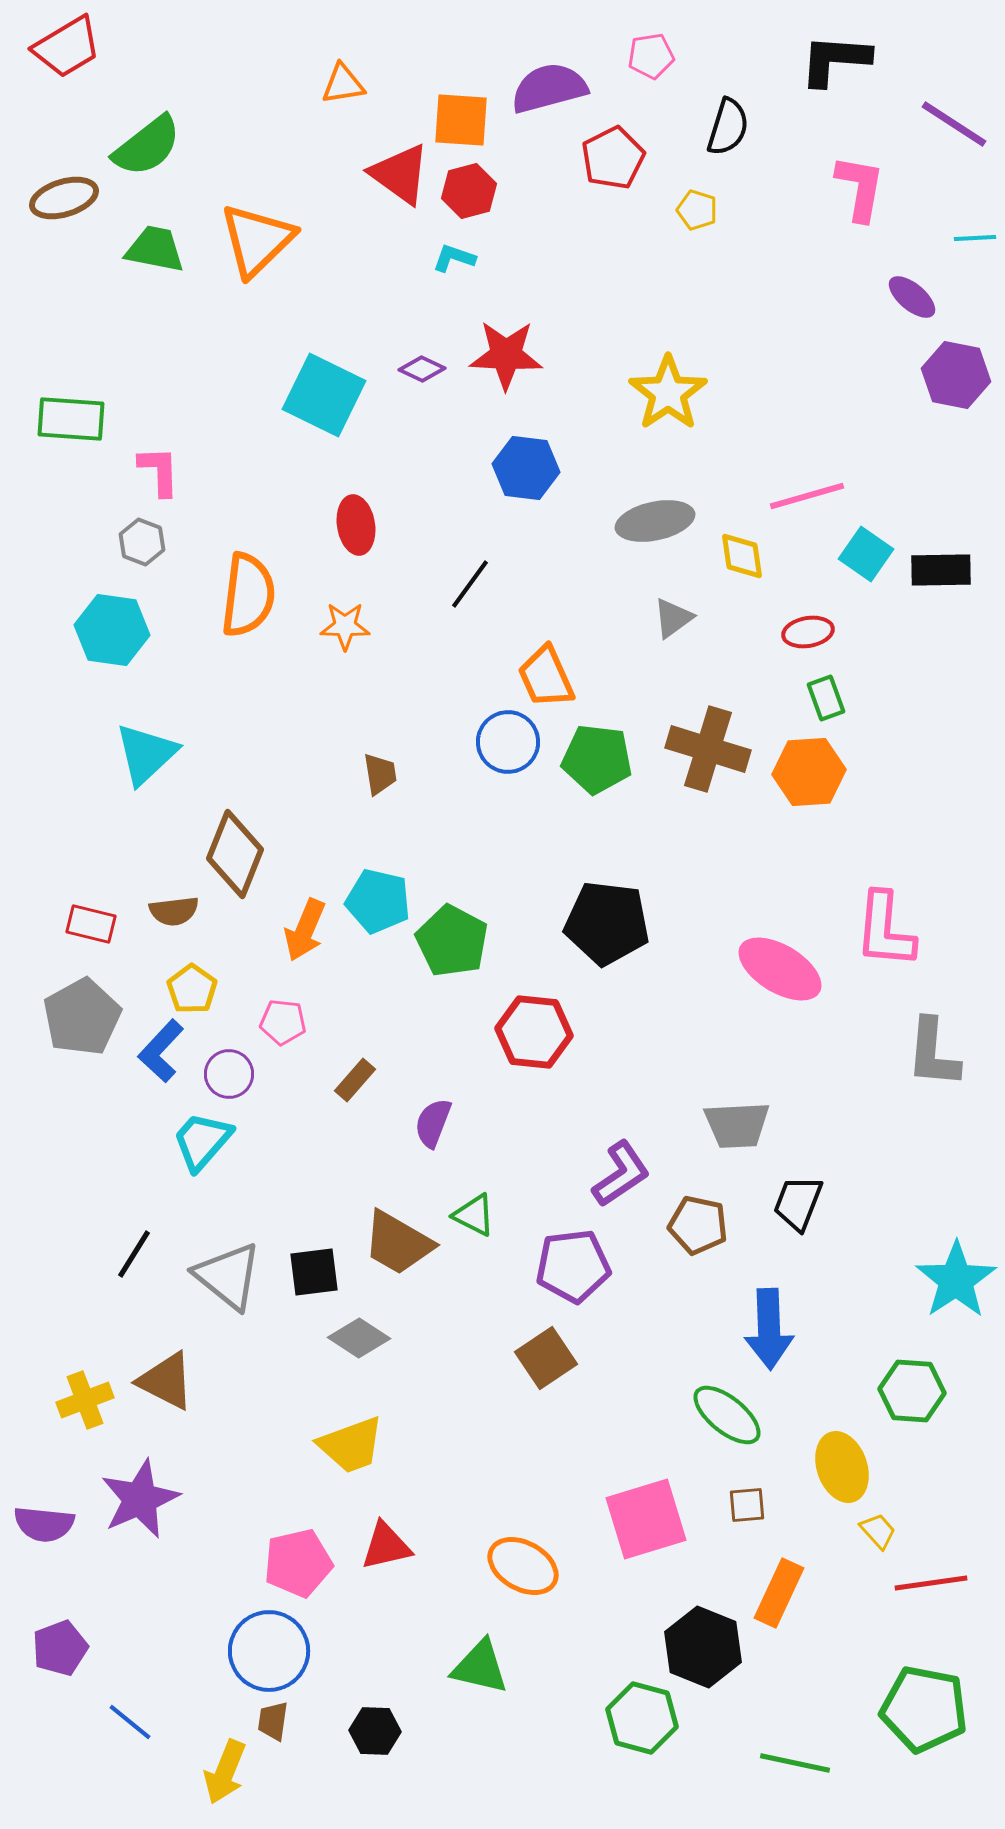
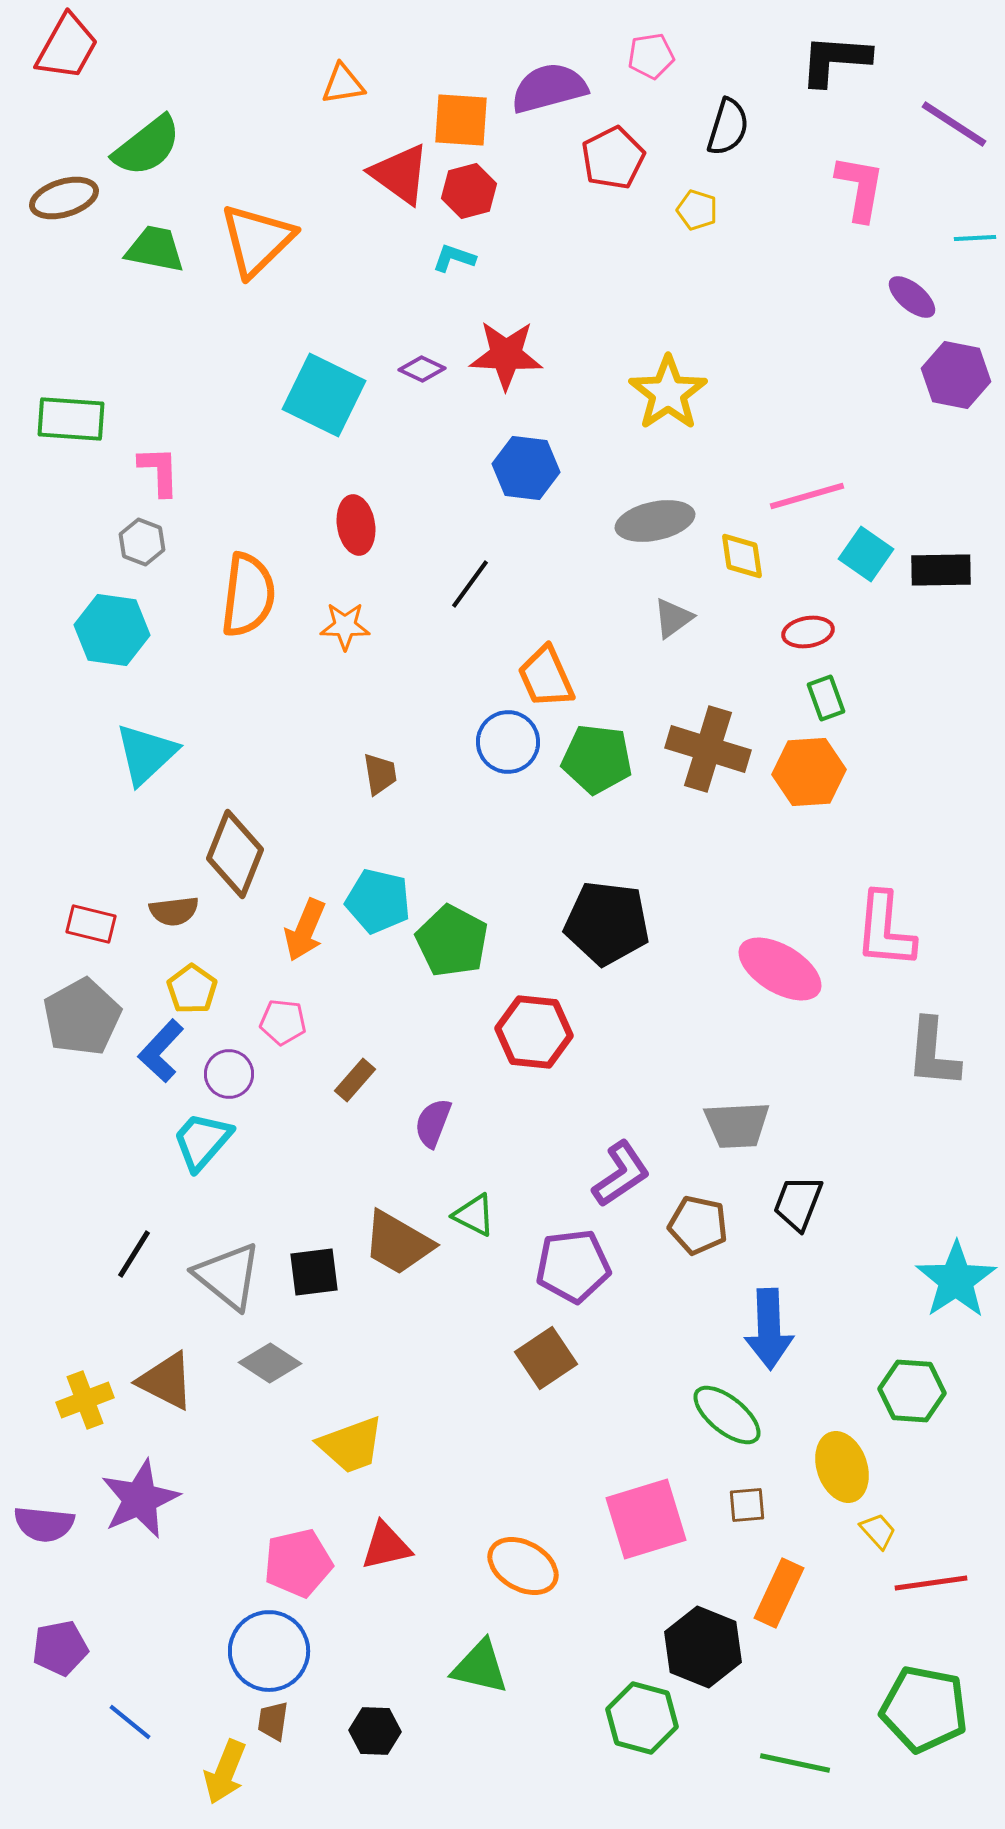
red trapezoid at (67, 47): rotated 30 degrees counterclockwise
gray diamond at (359, 1338): moved 89 px left, 25 px down
purple pentagon at (60, 1648): rotated 10 degrees clockwise
